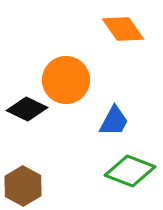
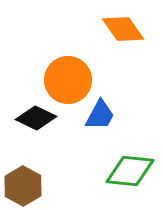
orange circle: moved 2 px right
black diamond: moved 9 px right, 9 px down
blue trapezoid: moved 14 px left, 6 px up
green diamond: rotated 15 degrees counterclockwise
